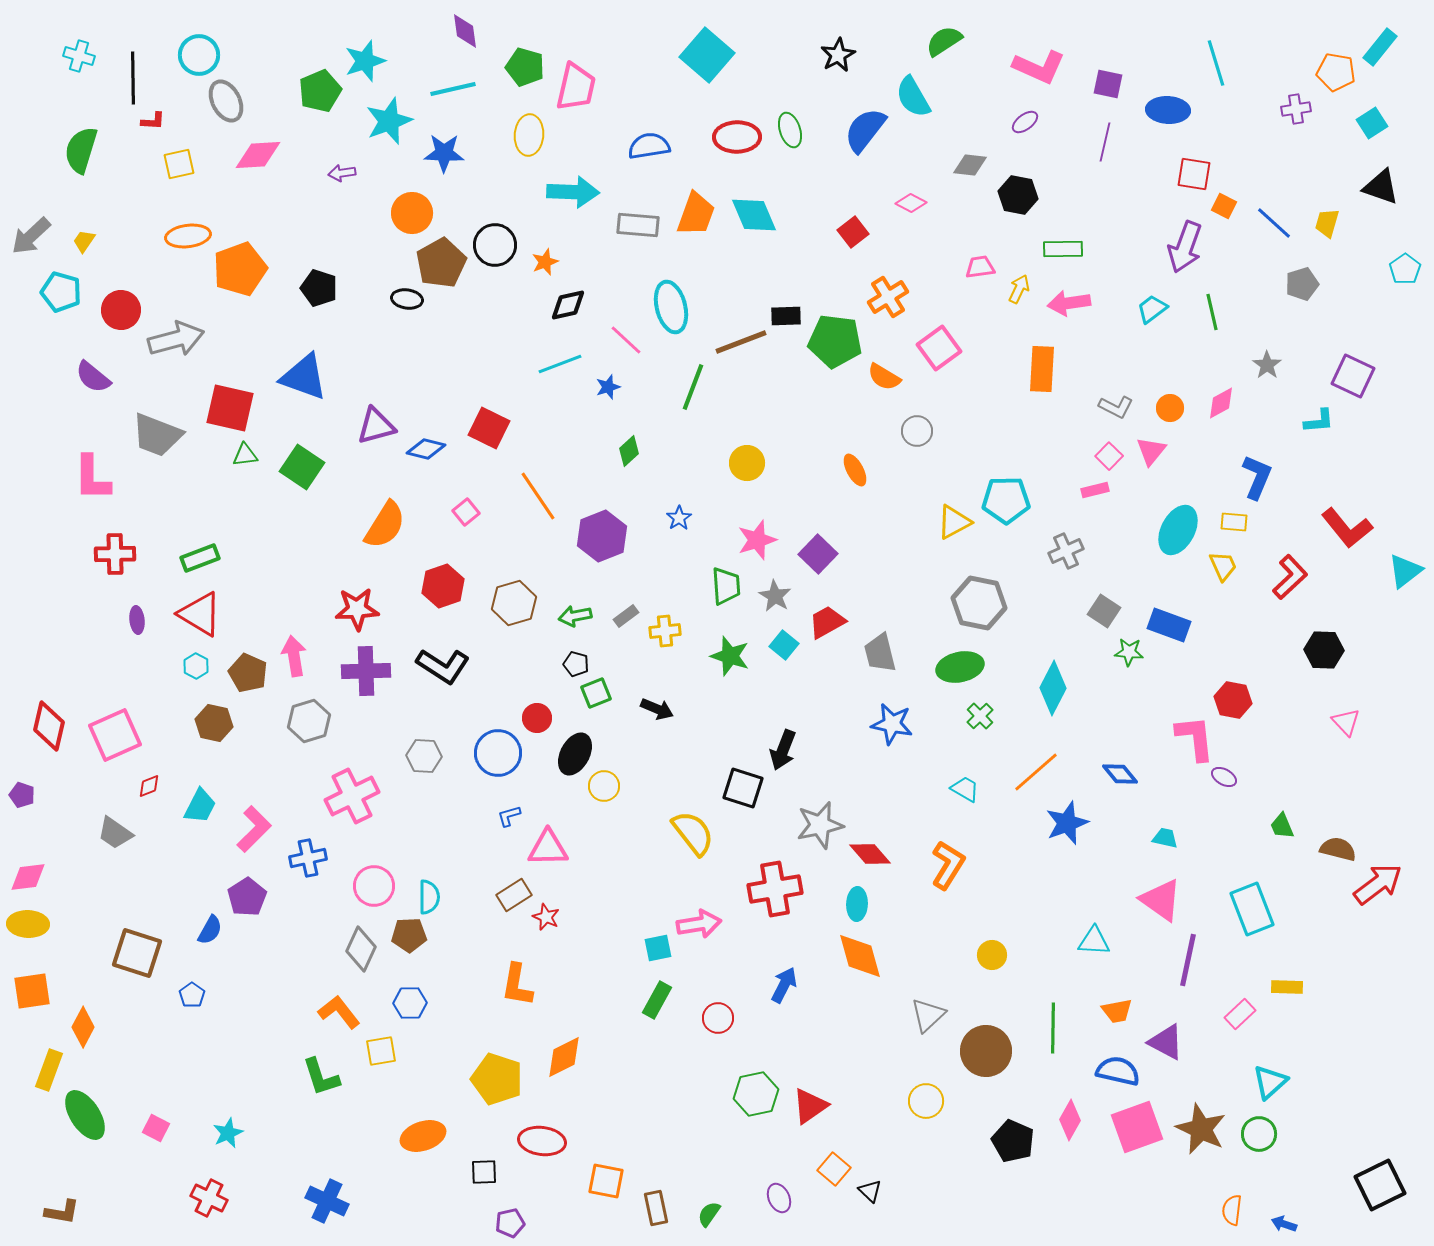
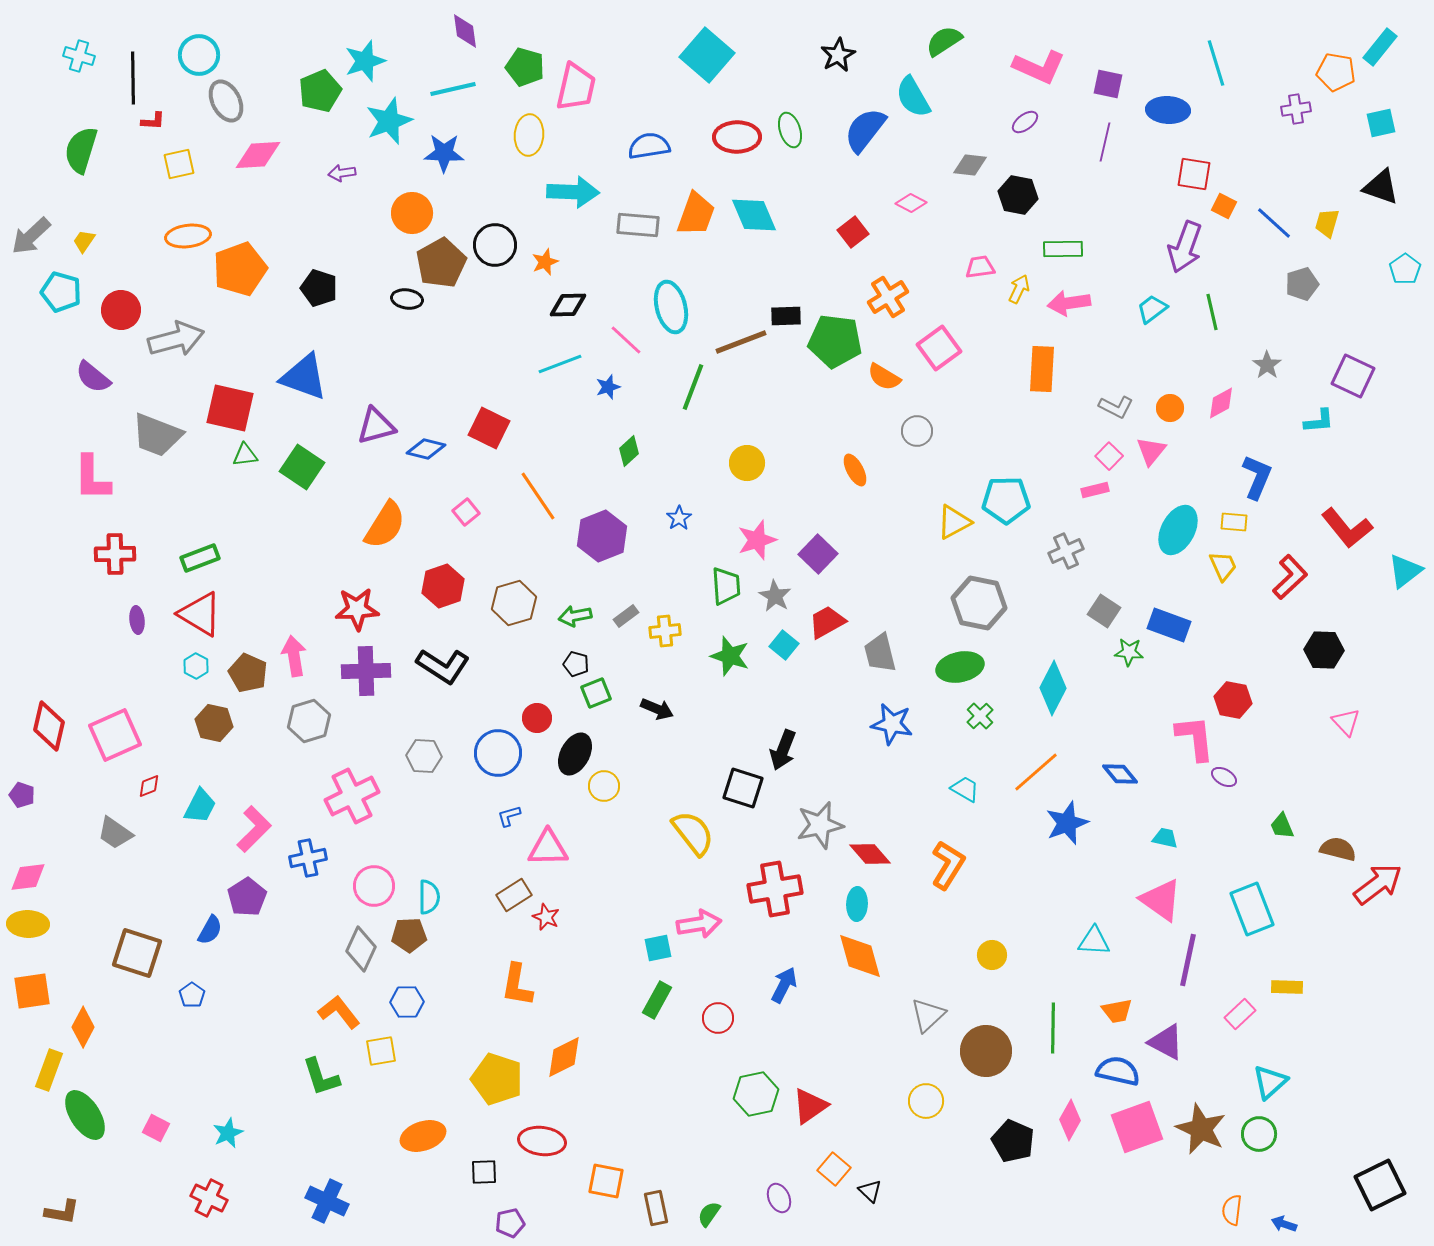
cyan square at (1372, 123): moved 9 px right; rotated 20 degrees clockwise
black diamond at (568, 305): rotated 12 degrees clockwise
blue hexagon at (410, 1003): moved 3 px left, 1 px up
